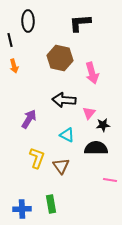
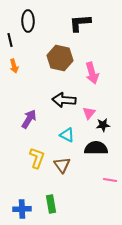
brown triangle: moved 1 px right, 1 px up
